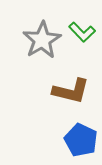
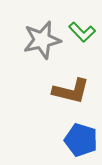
gray star: rotated 18 degrees clockwise
blue pentagon: rotated 8 degrees counterclockwise
